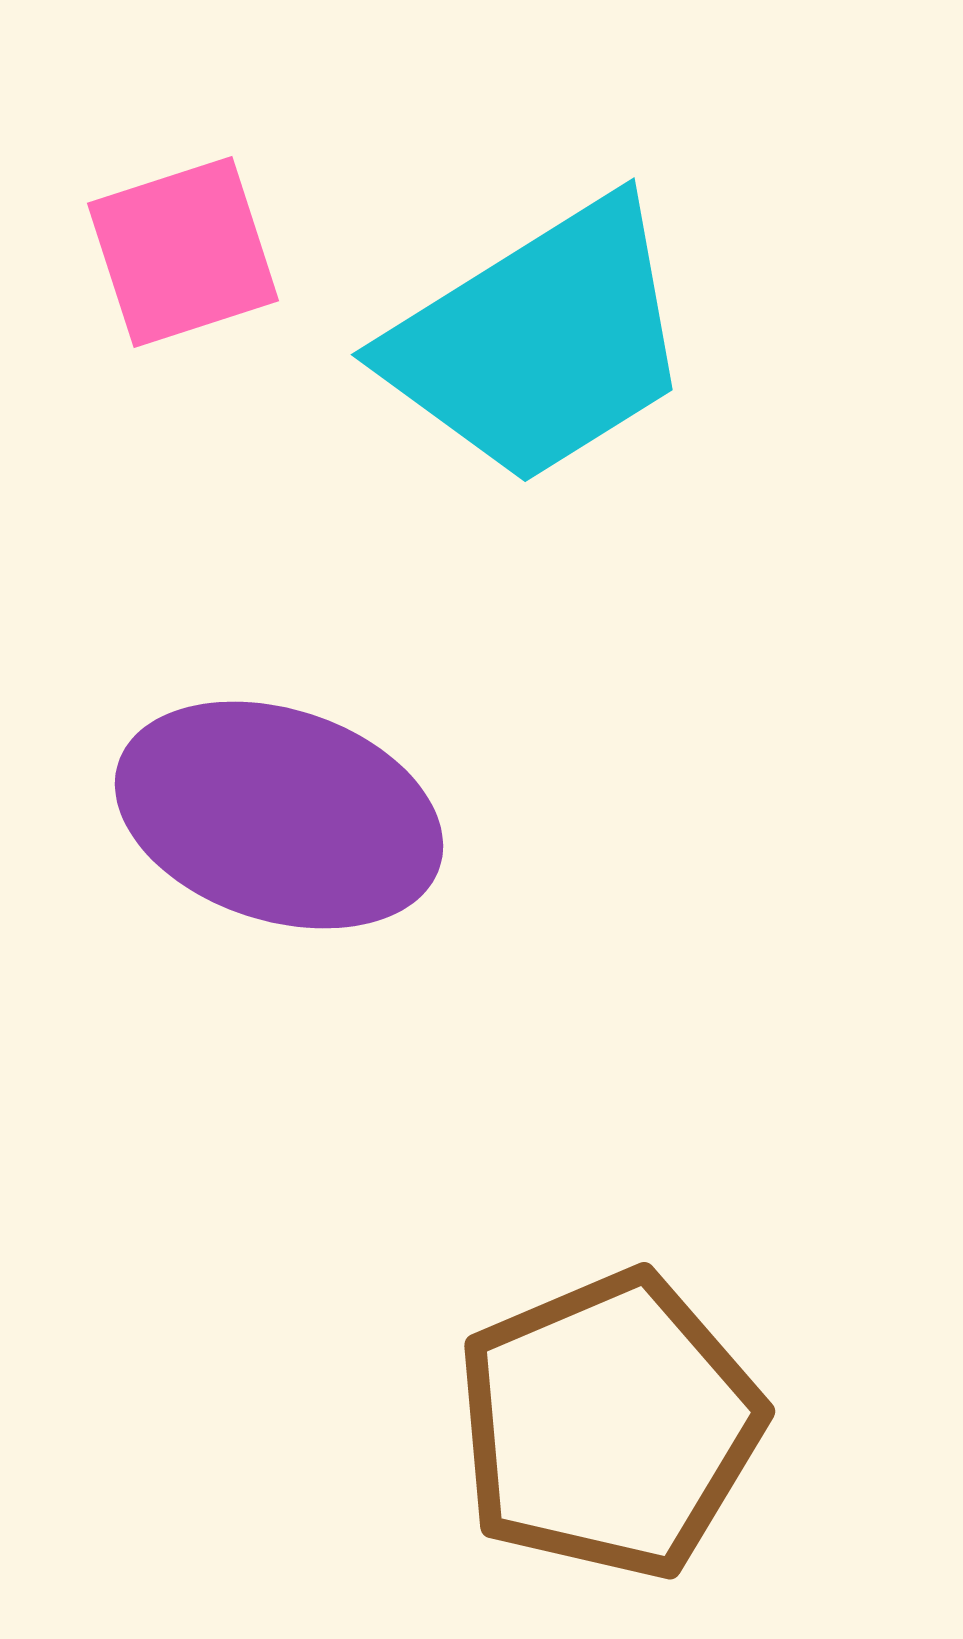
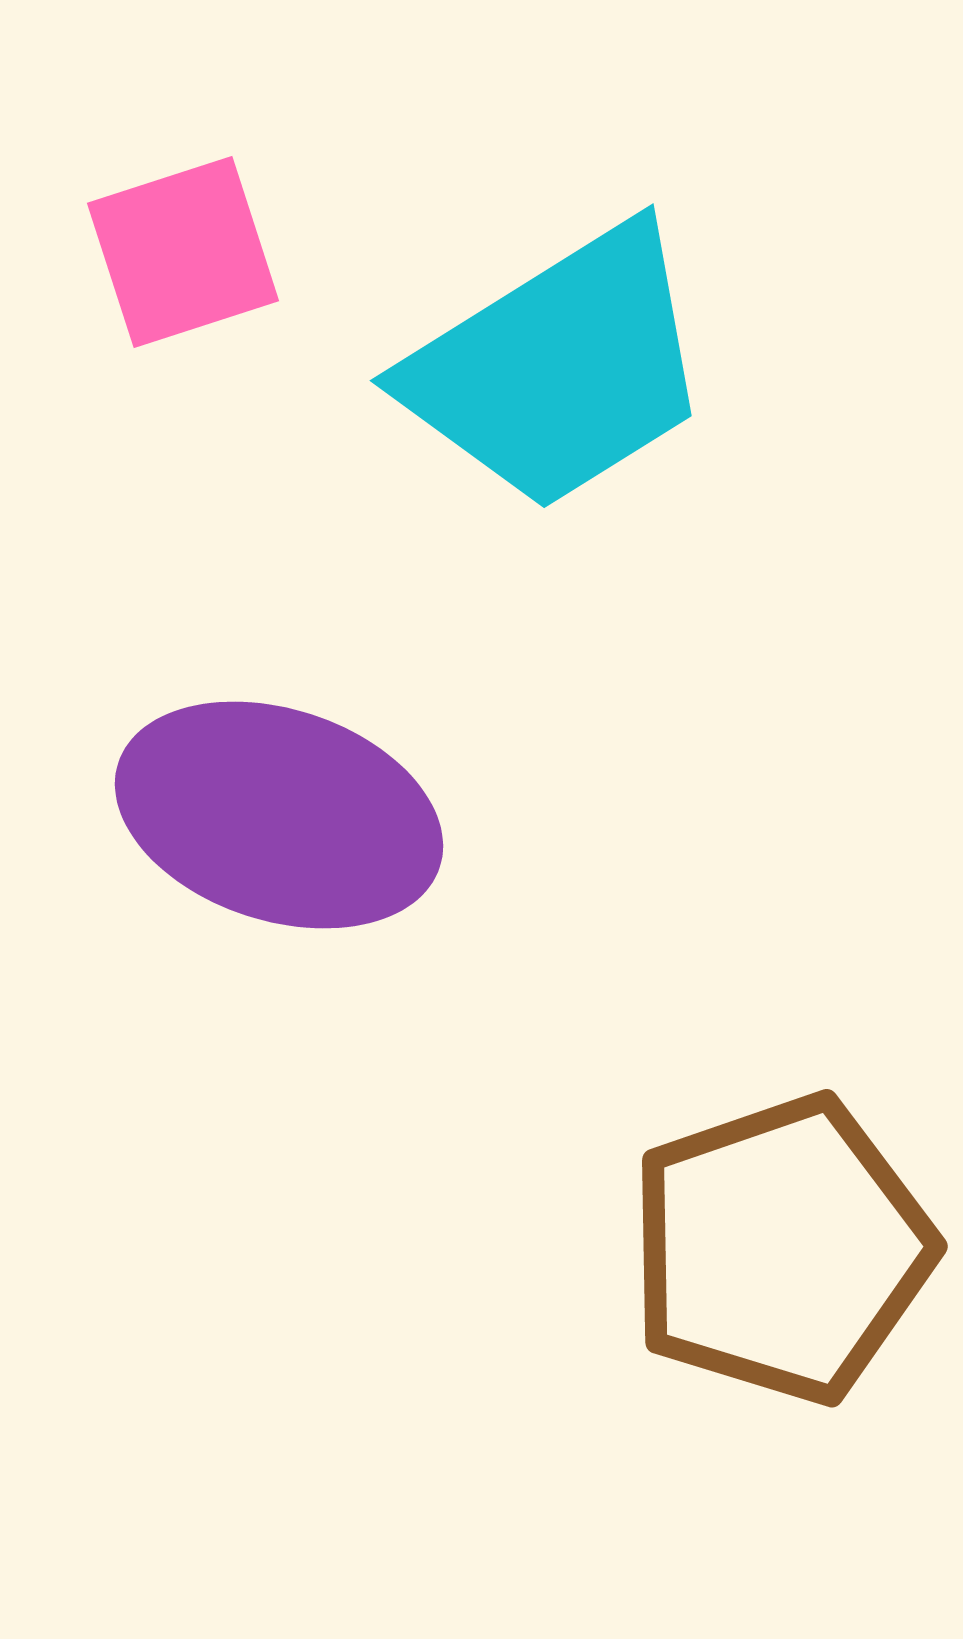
cyan trapezoid: moved 19 px right, 26 px down
brown pentagon: moved 172 px right, 176 px up; rotated 4 degrees clockwise
